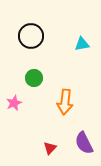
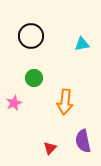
purple semicircle: moved 1 px left, 2 px up; rotated 15 degrees clockwise
